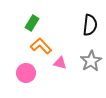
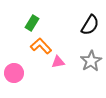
black semicircle: rotated 25 degrees clockwise
pink triangle: moved 2 px left, 1 px up; rotated 24 degrees counterclockwise
pink circle: moved 12 px left
